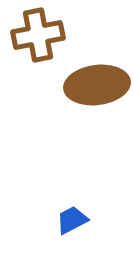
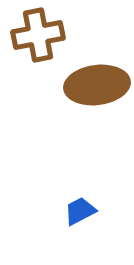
blue trapezoid: moved 8 px right, 9 px up
